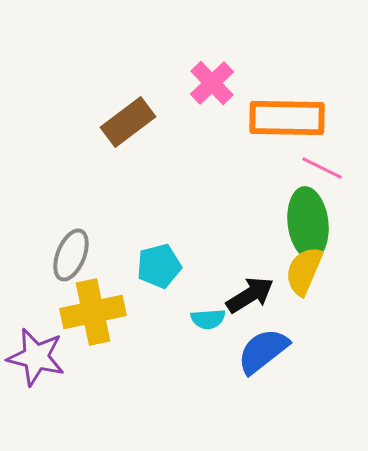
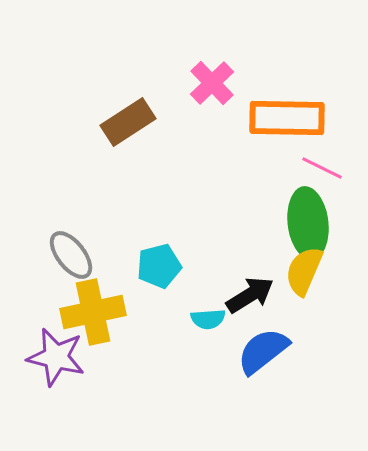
brown rectangle: rotated 4 degrees clockwise
gray ellipse: rotated 60 degrees counterclockwise
purple star: moved 20 px right
